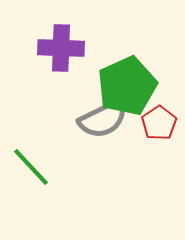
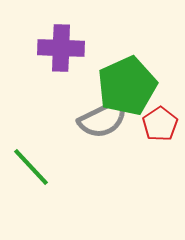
red pentagon: moved 1 px right, 1 px down
